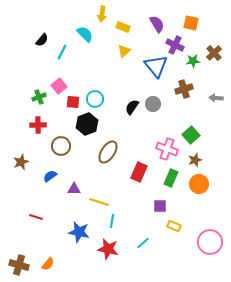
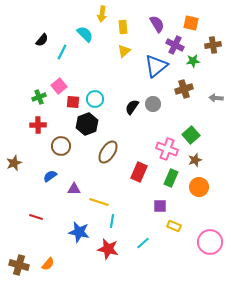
yellow rectangle at (123, 27): rotated 64 degrees clockwise
brown cross at (214, 53): moved 1 px left, 8 px up; rotated 35 degrees clockwise
blue triangle at (156, 66): rotated 30 degrees clockwise
brown star at (21, 162): moved 7 px left, 1 px down
orange circle at (199, 184): moved 3 px down
